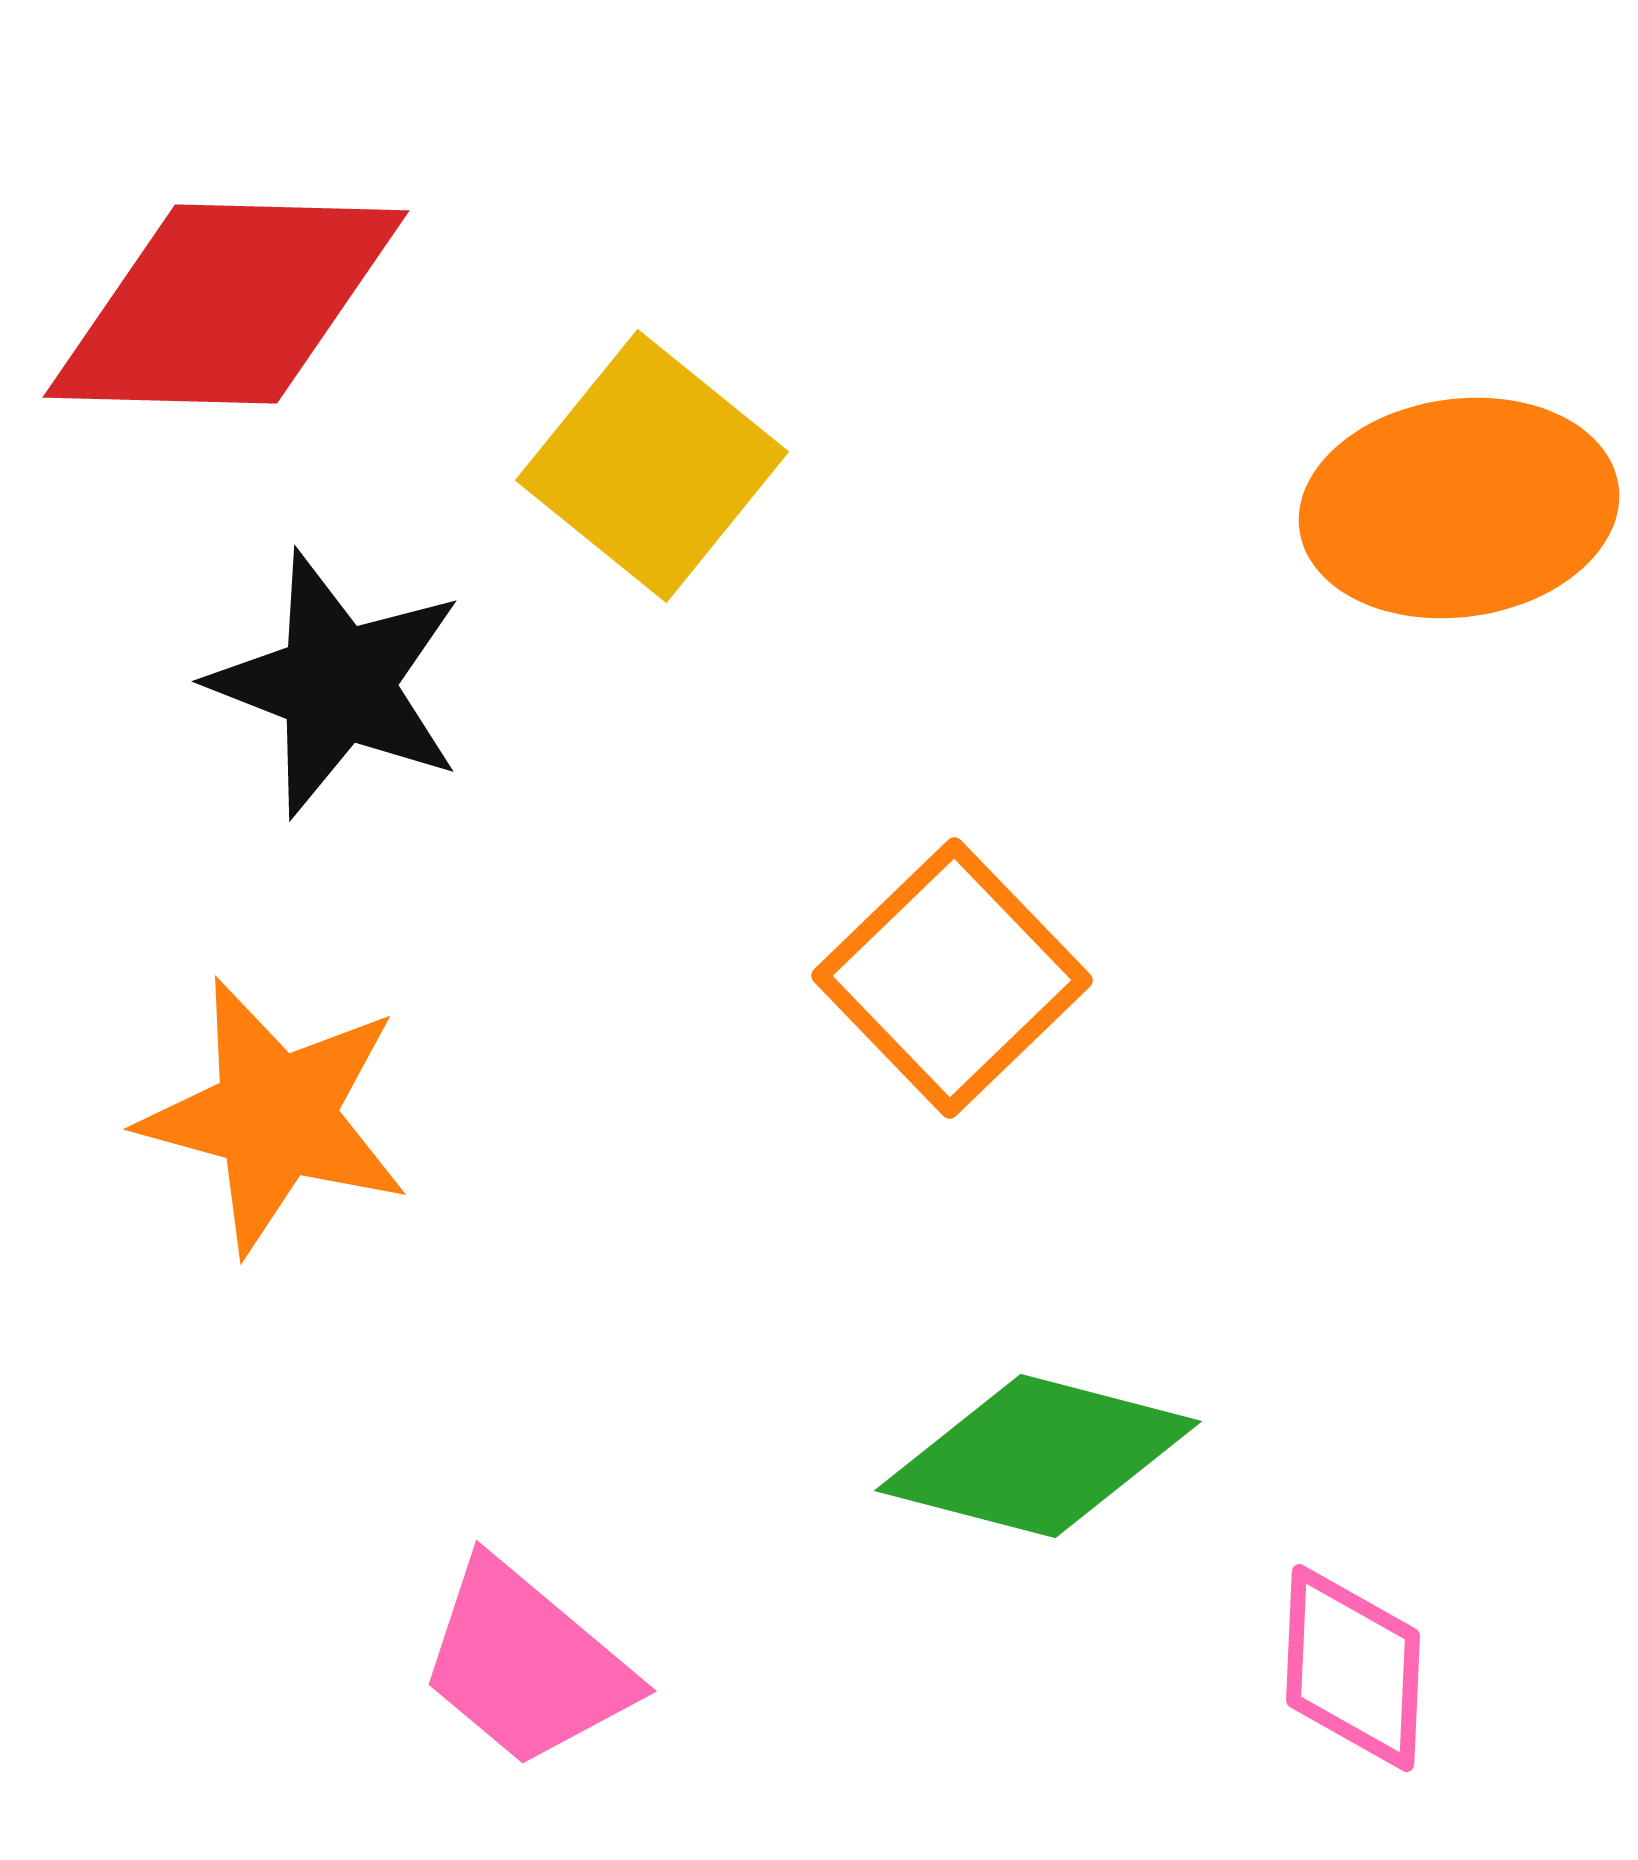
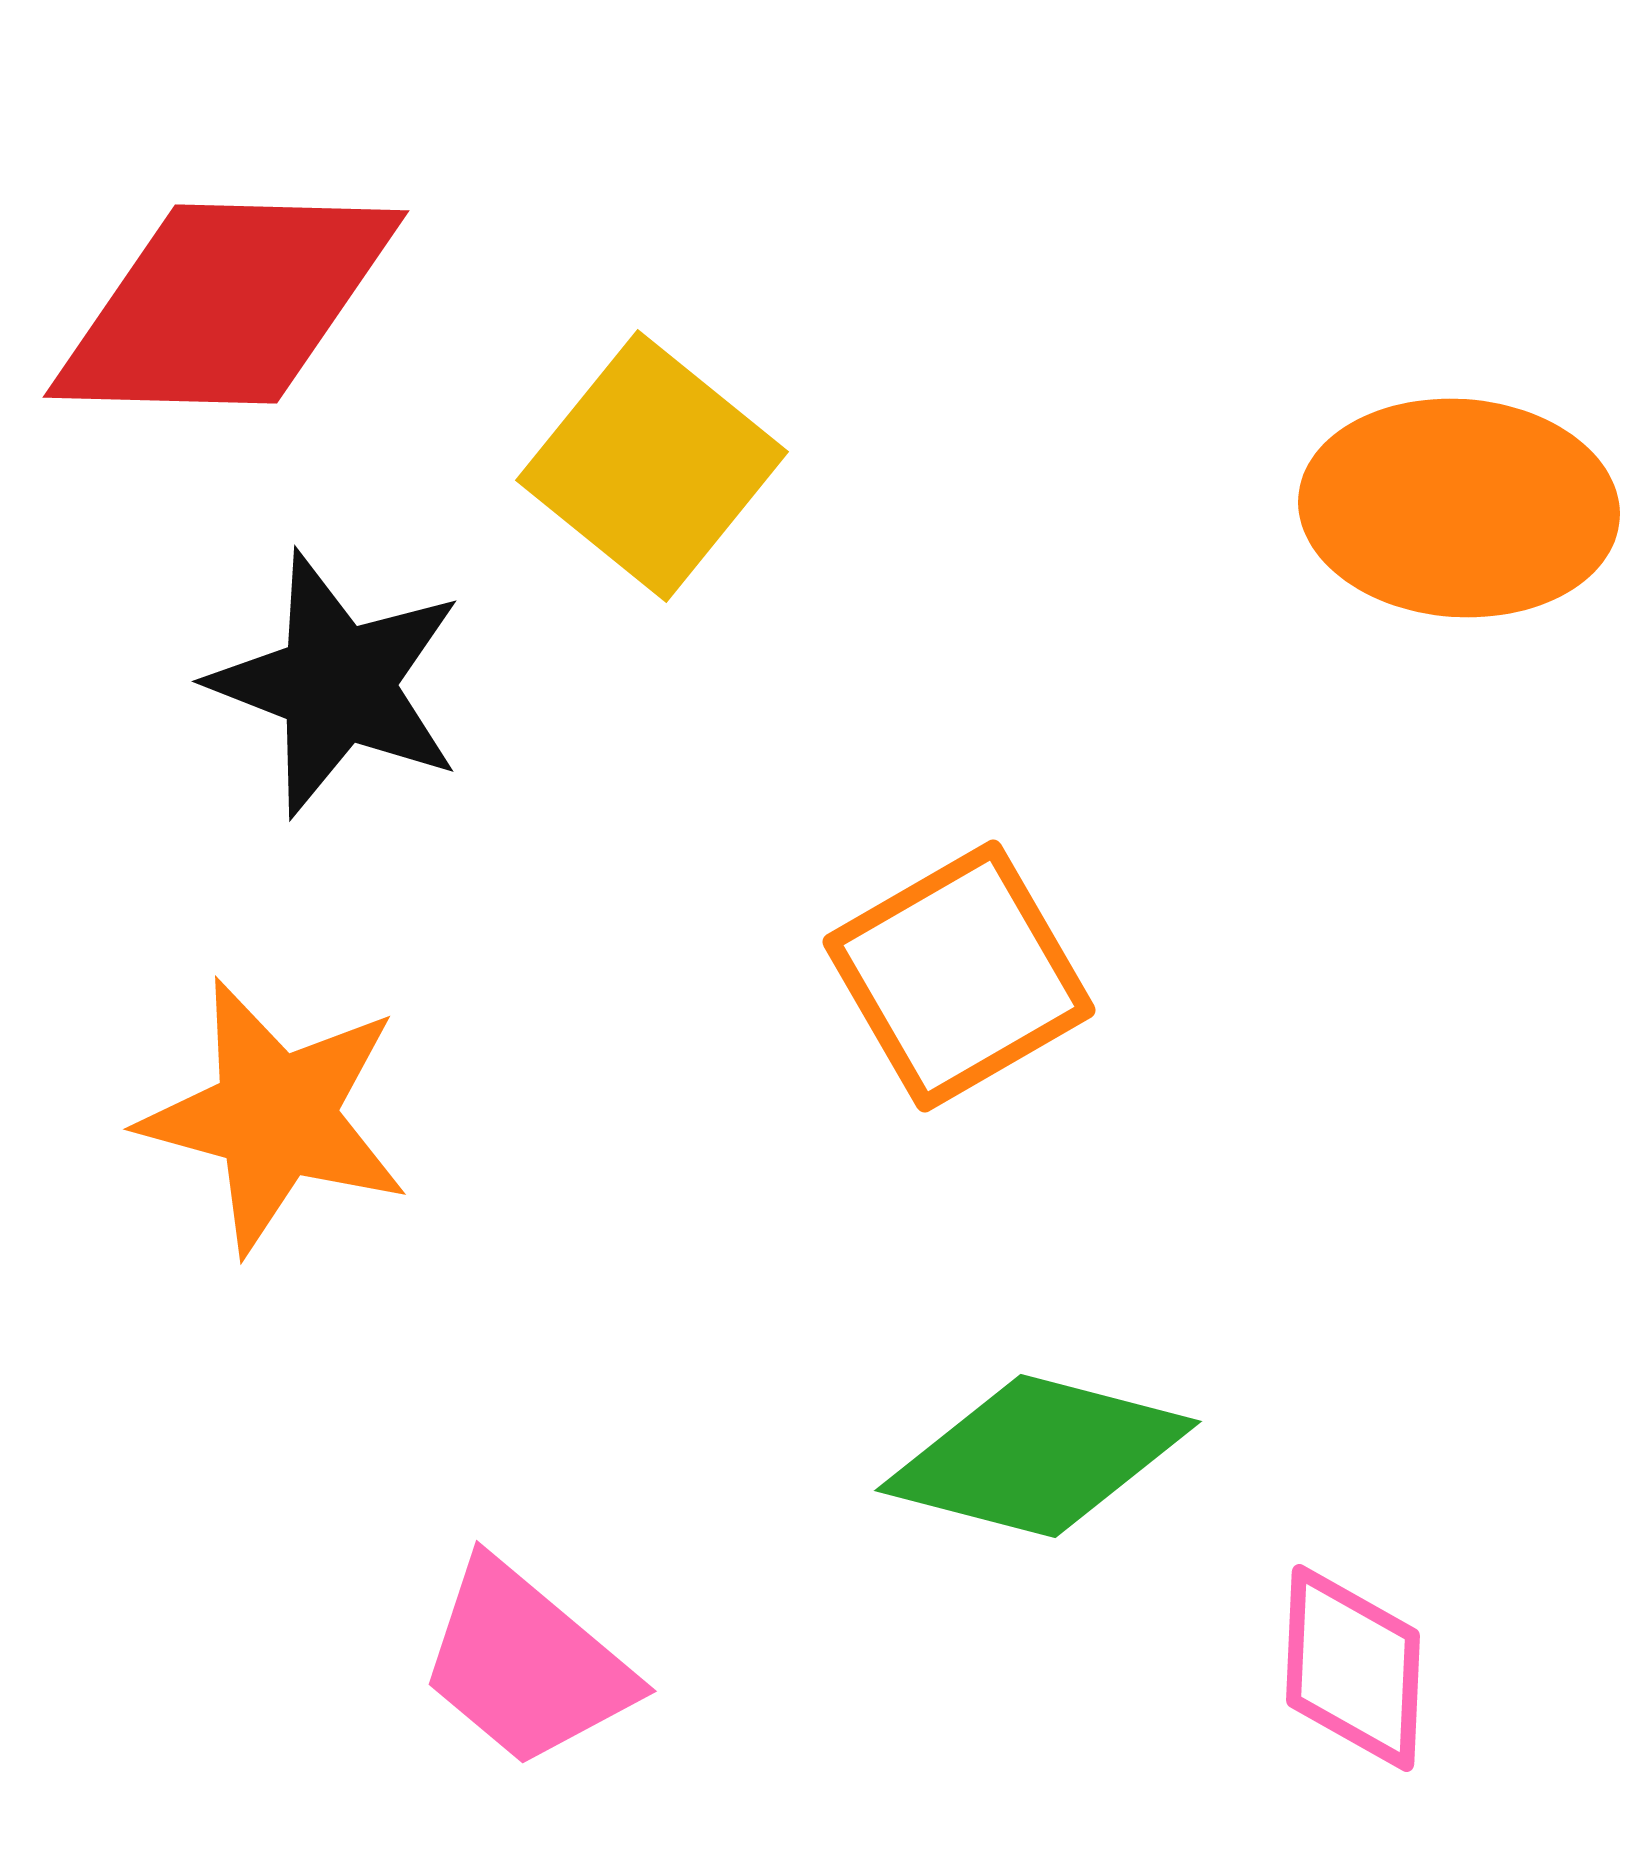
orange ellipse: rotated 12 degrees clockwise
orange square: moved 7 px right, 2 px up; rotated 14 degrees clockwise
